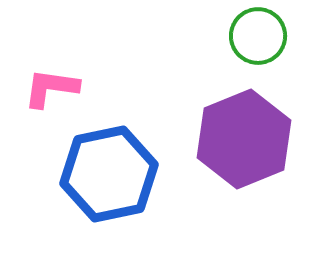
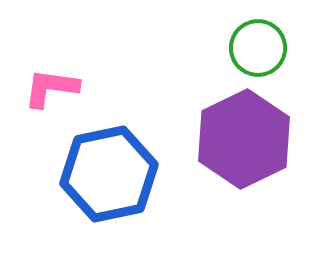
green circle: moved 12 px down
purple hexagon: rotated 4 degrees counterclockwise
